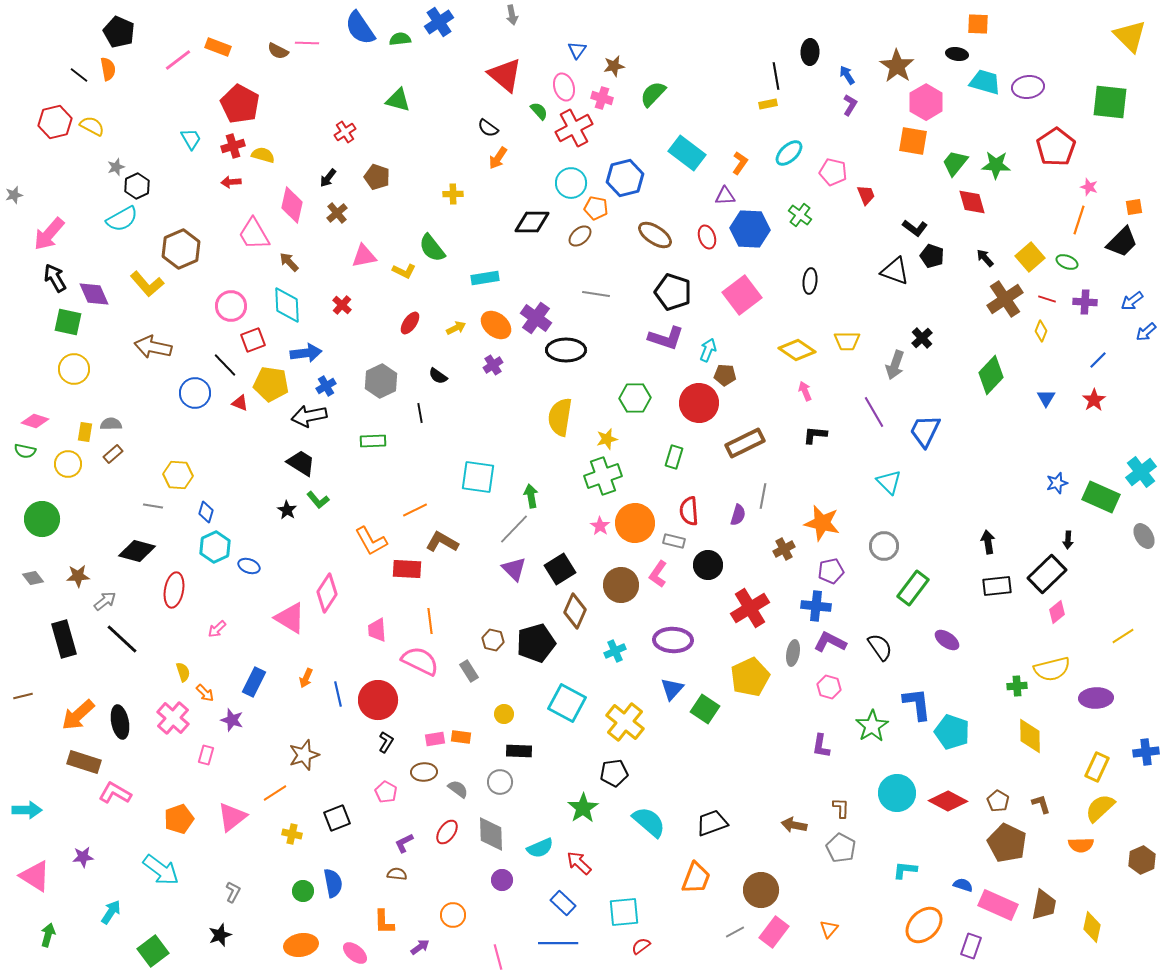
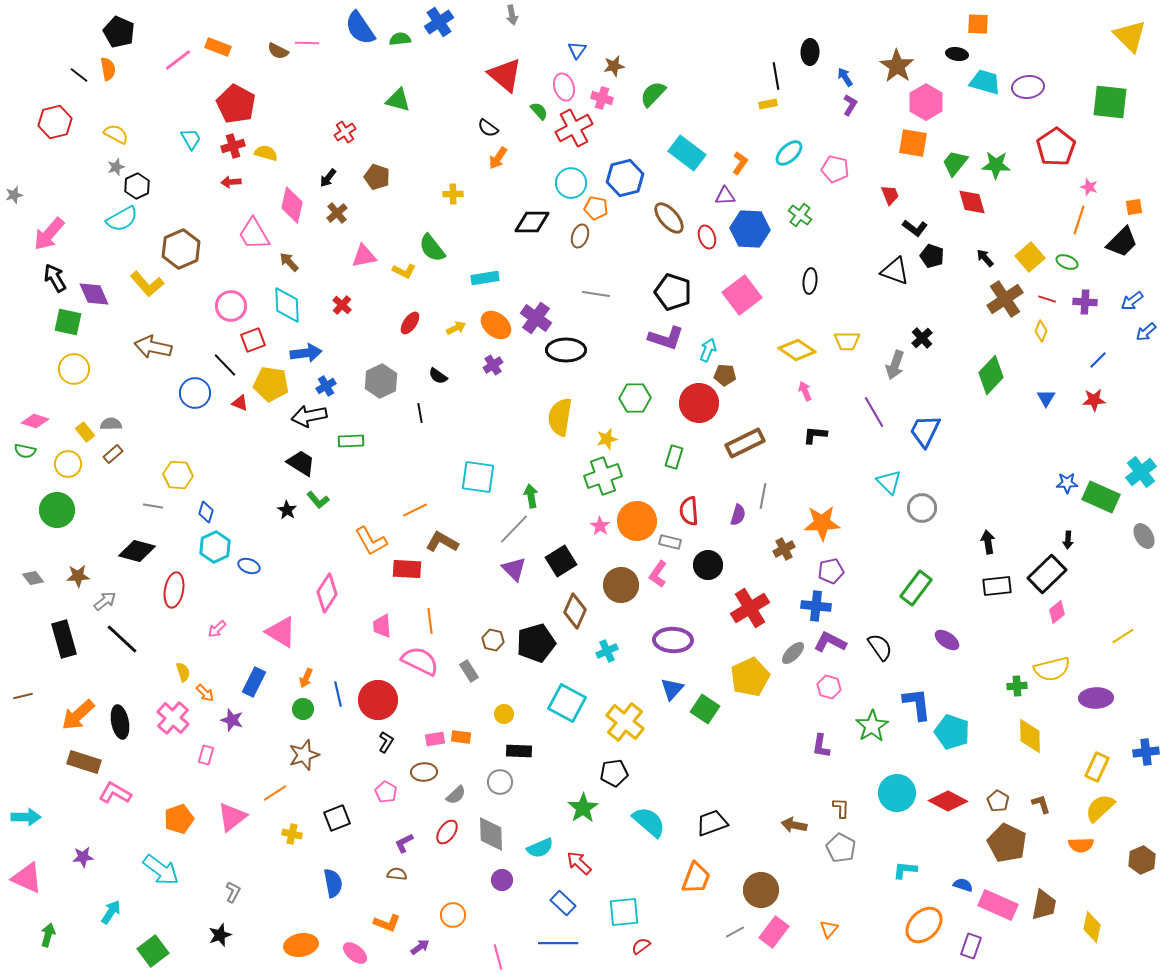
blue arrow at (847, 75): moved 2 px left, 2 px down
red pentagon at (240, 104): moved 4 px left
yellow semicircle at (92, 126): moved 24 px right, 8 px down
orange square at (913, 141): moved 2 px down
yellow semicircle at (263, 155): moved 3 px right, 2 px up
pink pentagon at (833, 172): moved 2 px right, 3 px up
red trapezoid at (866, 195): moved 24 px right
brown ellipse at (655, 235): moved 14 px right, 17 px up; rotated 16 degrees clockwise
brown ellipse at (580, 236): rotated 30 degrees counterclockwise
red star at (1094, 400): rotated 30 degrees clockwise
yellow rectangle at (85, 432): rotated 48 degrees counterclockwise
green rectangle at (373, 441): moved 22 px left
blue star at (1057, 483): moved 10 px right; rotated 15 degrees clockwise
green circle at (42, 519): moved 15 px right, 9 px up
orange circle at (635, 523): moved 2 px right, 2 px up
orange star at (822, 523): rotated 15 degrees counterclockwise
gray rectangle at (674, 541): moved 4 px left, 1 px down
gray circle at (884, 546): moved 38 px right, 38 px up
black square at (560, 569): moved 1 px right, 8 px up
green rectangle at (913, 588): moved 3 px right
pink triangle at (290, 618): moved 9 px left, 14 px down
pink trapezoid at (377, 630): moved 5 px right, 4 px up
cyan cross at (615, 651): moved 8 px left
gray ellipse at (793, 653): rotated 35 degrees clockwise
gray semicircle at (458, 789): moved 2 px left, 6 px down; rotated 100 degrees clockwise
cyan arrow at (27, 810): moved 1 px left, 7 px down
pink triangle at (35, 876): moved 8 px left, 2 px down; rotated 8 degrees counterclockwise
green circle at (303, 891): moved 182 px up
orange L-shape at (384, 922): moved 3 px right, 1 px down; rotated 68 degrees counterclockwise
